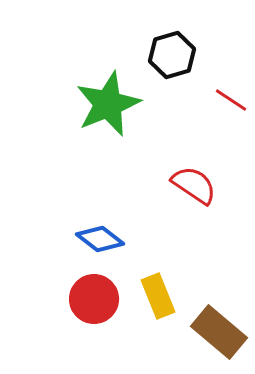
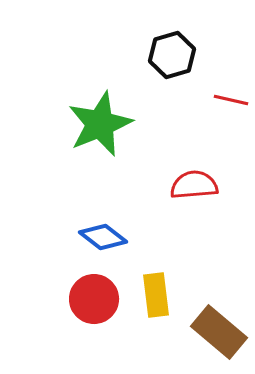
red line: rotated 20 degrees counterclockwise
green star: moved 8 px left, 20 px down
red semicircle: rotated 39 degrees counterclockwise
blue diamond: moved 3 px right, 2 px up
yellow rectangle: moved 2 px left, 1 px up; rotated 15 degrees clockwise
